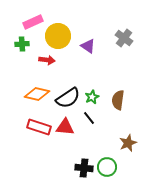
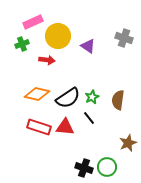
gray cross: rotated 18 degrees counterclockwise
green cross: rotated 16 degrees counterclockwise
black cross: rotated 12 degrees clockwise
